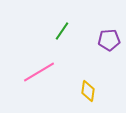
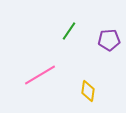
green line: moved 7 px right
pink line: moved 1 px right, 3 px down
